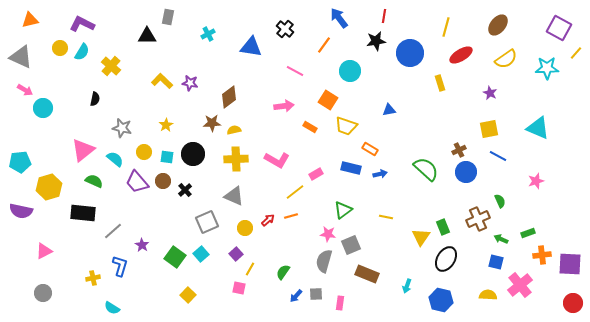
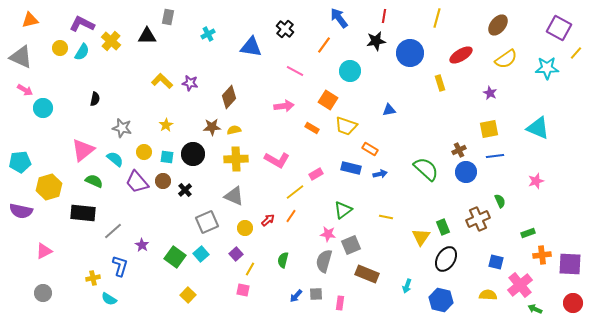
yellow line at (446, 27): moved 9 px left, 9 px up
yellow cross at (111, 66): moved 25 px up
brown diamond at (229, 97): rotated 10 degrees counterclockwise
brown star at (212, 123): moved 4 px down
orange rectangle at (310, 127): moved 2 px right, 1 px down
blue line at (498, 156): moved 3 px left; rotated 36 degrees counterclockwise
orange line at (291, 216): rotated 40 degrees counterclockwise
green arrow at (501, 239): moved 34 px right, 70 px down
green semicircle at (283, 272): moved 12 px up; rotated 21 degrees counterclockwise
pink square at (239, 288): moved 4 px right, 2 px down
cyan semicircle at (112, 308): moved 3 px left, 9 px up
